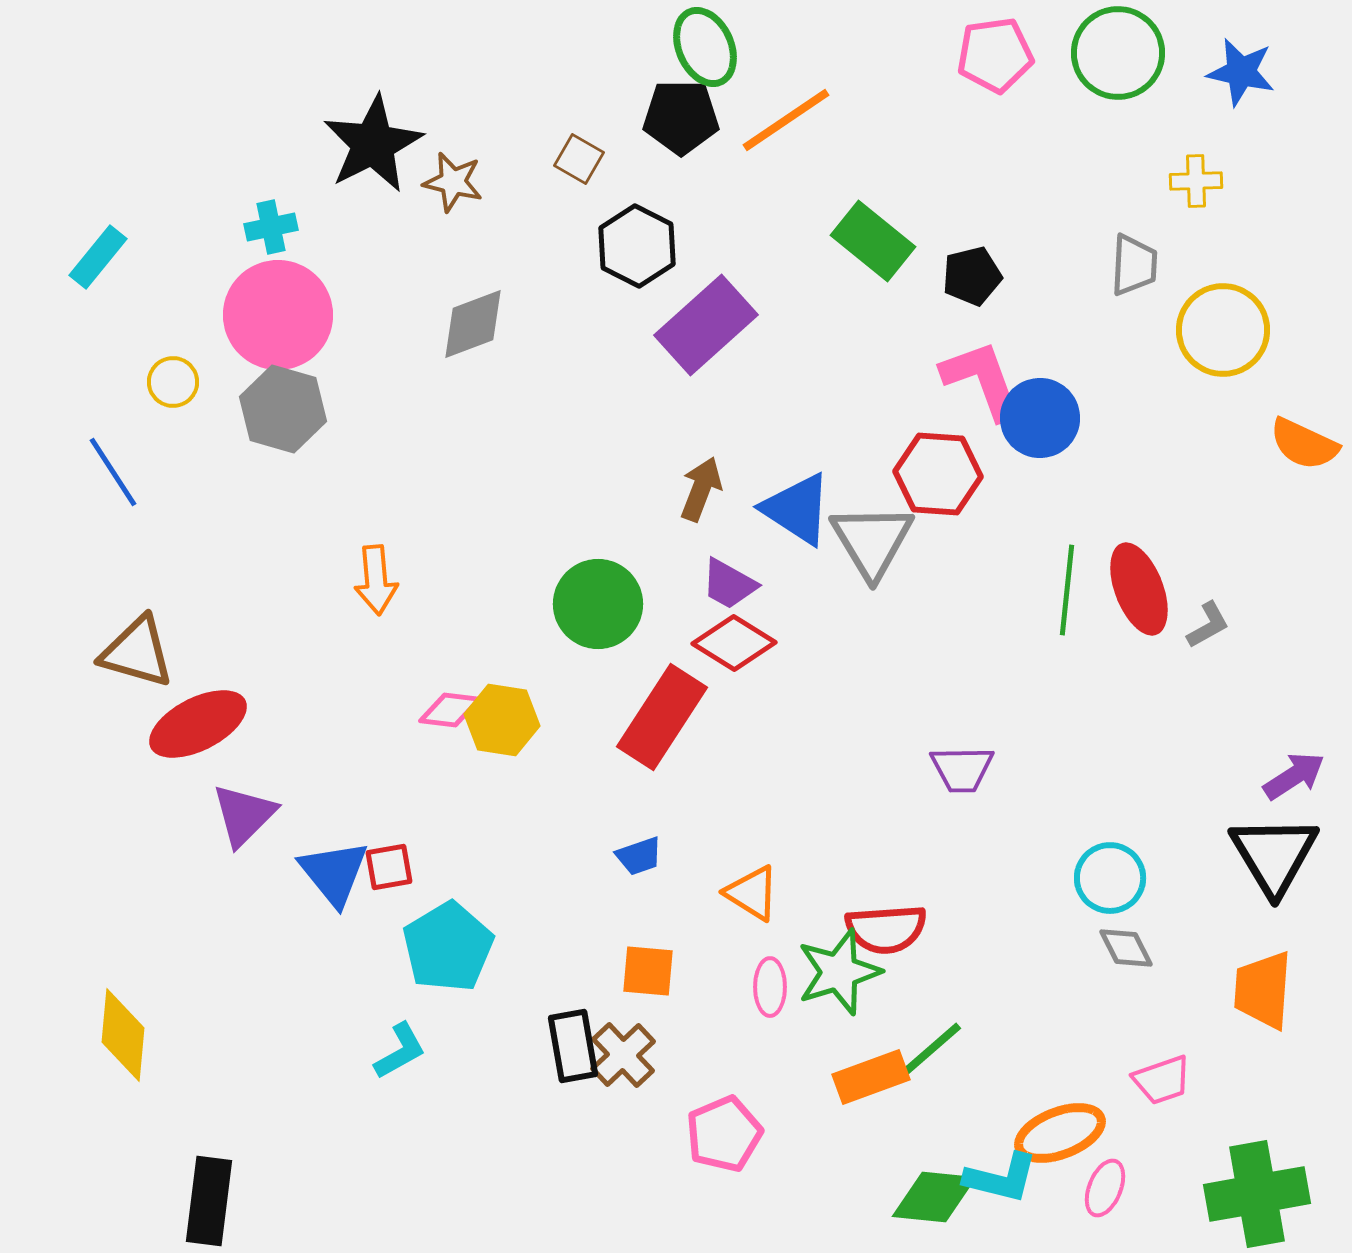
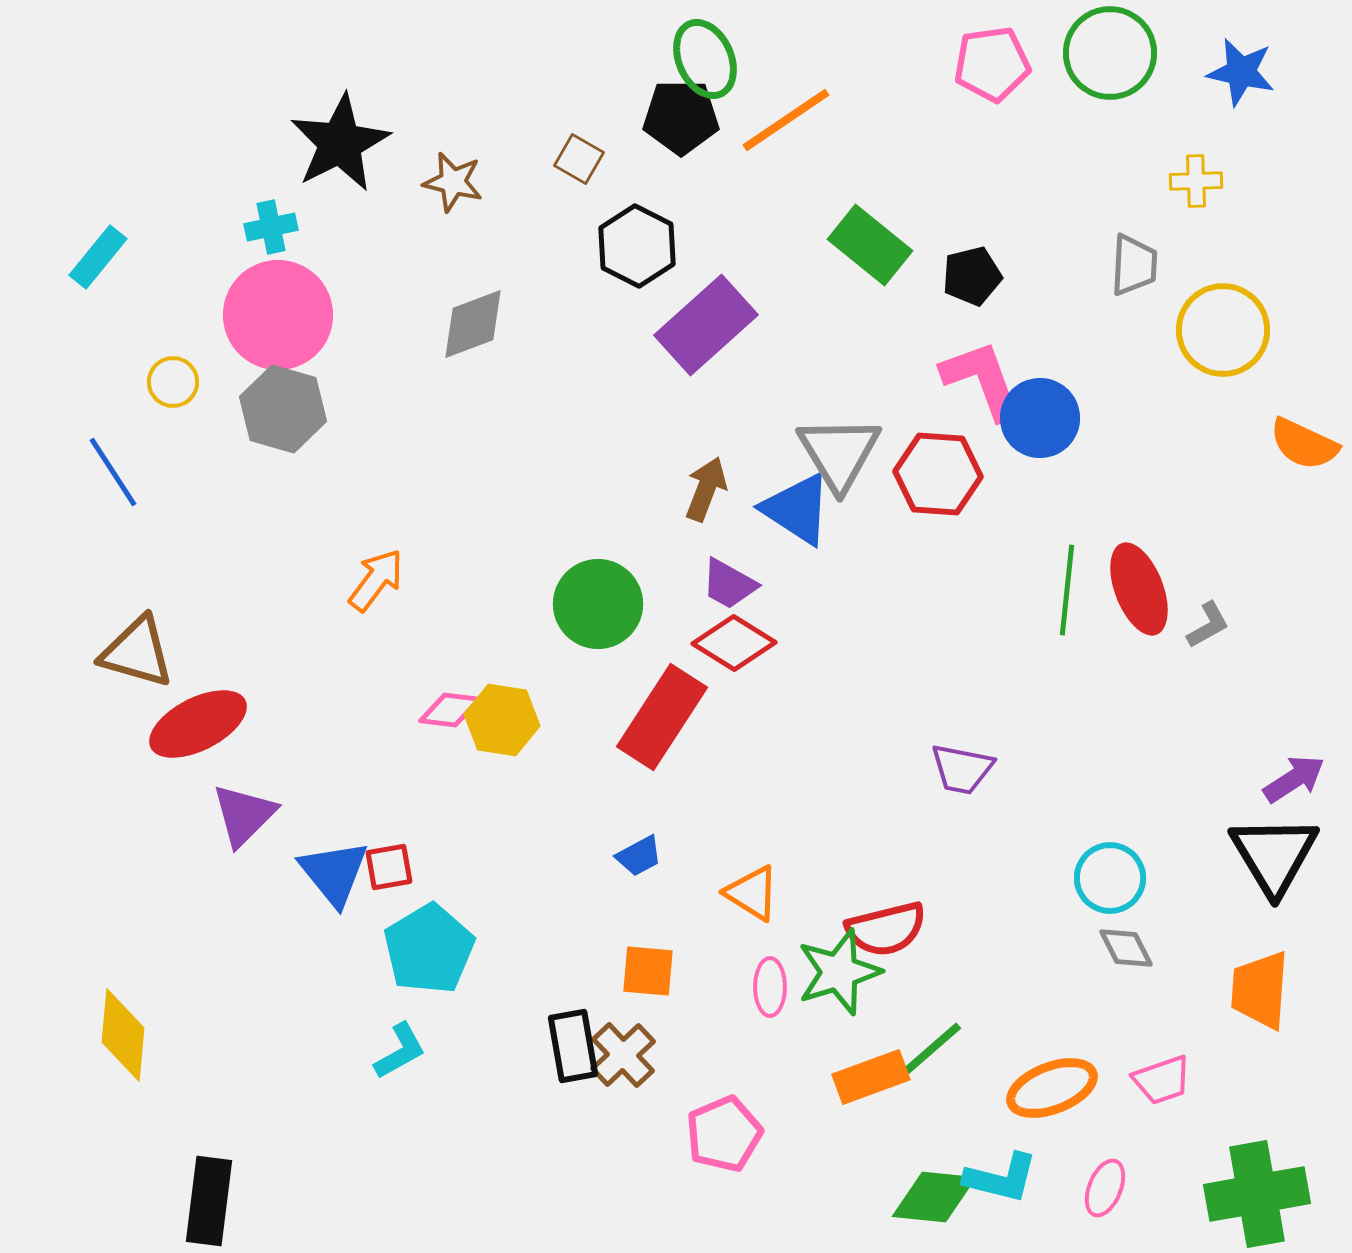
green ellipse at (705, 47): moved 12 px down
green circle at (1118, 53): moved 8 px left
pink pentagon at (995, 55): moved 3 px left, 9 px down
black star at (373, 144): moved 33 px left, 1 px up
green rectangle at (873, 241): moved 3 px left, 4 px down
brown arrow at (701, 489): moved 5 px right
gray triangle at (872, 541): moved 33 px left, 88 px up
orange arrow at (376, 580): rotated 138 degrees counterclockwise
purple trapezoid at (962, 769): rotated 12 degrees clockwise
purple arrow at (1294, 776): moved 3 px down
blue trapezoid at (639, 856): rotated 9 degrees counterclockwise
red semicircle at (886, 929): rotated 10 degrees counterclockwise
cyan pentagon at (448, 947): moved 19 px left, 2 px down
orange trapezoid at (1263, 990): moved 3 px left
orange ellipse at (1060, 1133): moved 8 px left, 45 px up
